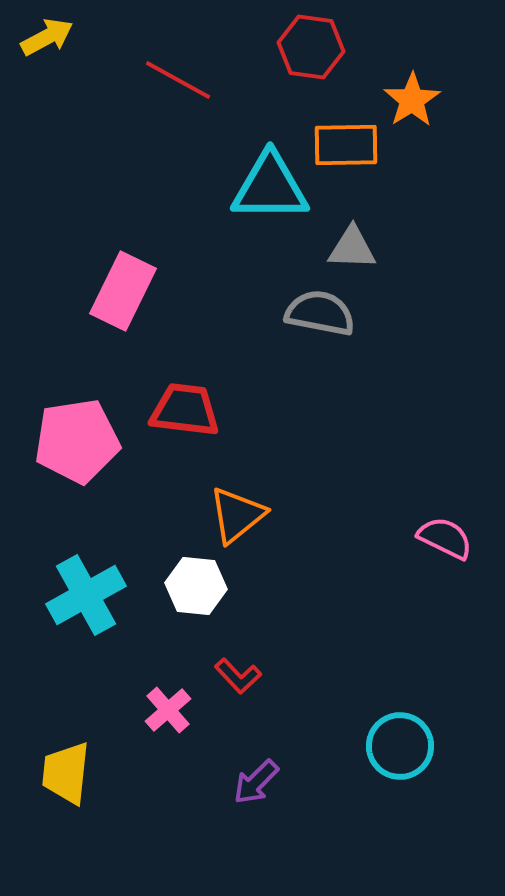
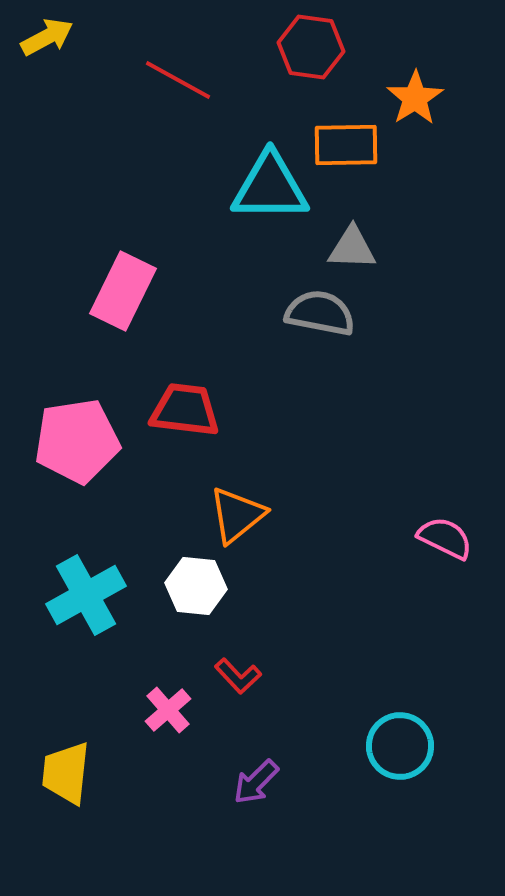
orange star: moved 3 px right, 2 px up
